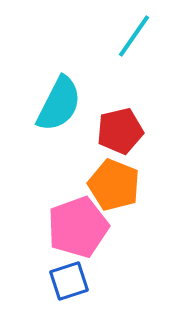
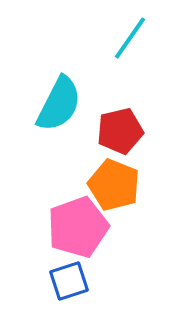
cyan line: moved 4 px left, 2 px down
